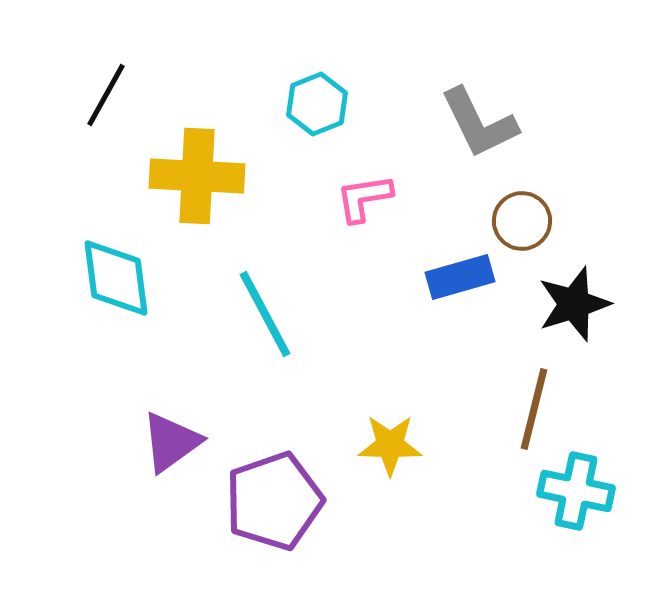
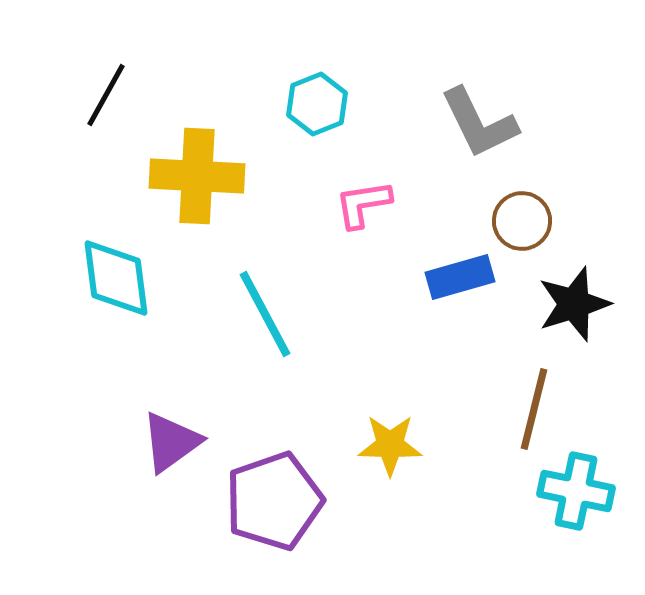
pink L-shape: moved 1 px left, 6 px down
